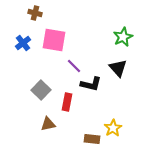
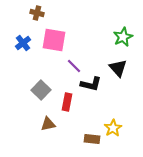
brown cross: moved 2 px right
